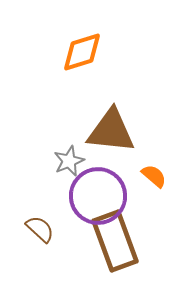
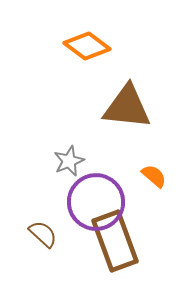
orange diamond: moved 5 px right, 6 px up; rotated 54 degrees clockwise
brown triangle: moved 16 px right, 24 px up
purple circle: moved 2 px left, 6 px down
brown semicircle: moved 3 px right, 5 px down
